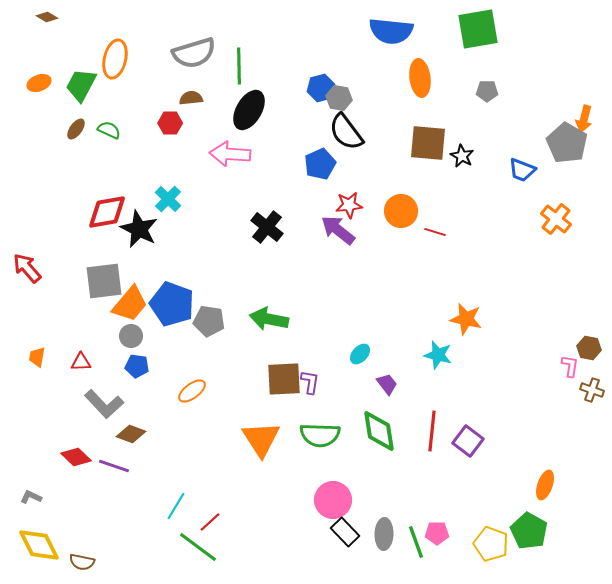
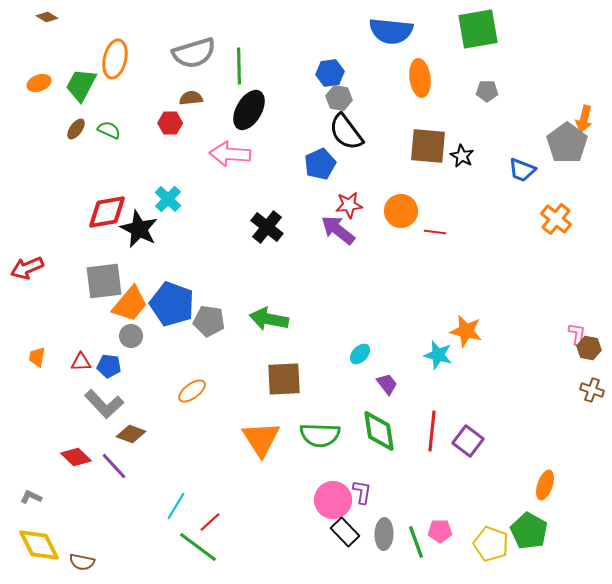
blue hexagon at (321, 88): moved 9 px right, 15 px up; rotated 8 degrees clockwise
brown square at (428, 143): moved 3 px down
gray pentagon at (567, 143): rotated 6 degrees clockwise
red line at (435, 232): rotated 10 degrees counterclockwise
red arrow at (27, 268): rotated 72 degrees counterclockwise
orange star at (466, 319): moved 12 px down
blue pentagon at (137, 366): moved 28 px left
pink L-shape at (570, 366): moved 7 px right, 32 px up
purple L-shape at (310, 382): moved 52 px right, 110 px down
purple line at (114, 466): rotated 28 degrees clockwise
pink pentagon at (437, 533): moved 3 px right, 2 px up
